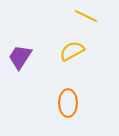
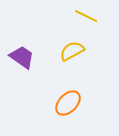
purple trapezoid: moved 2 px right; rotated 92 degrees clockwise
orange ellipse: rotated 44 degrees clockwise
